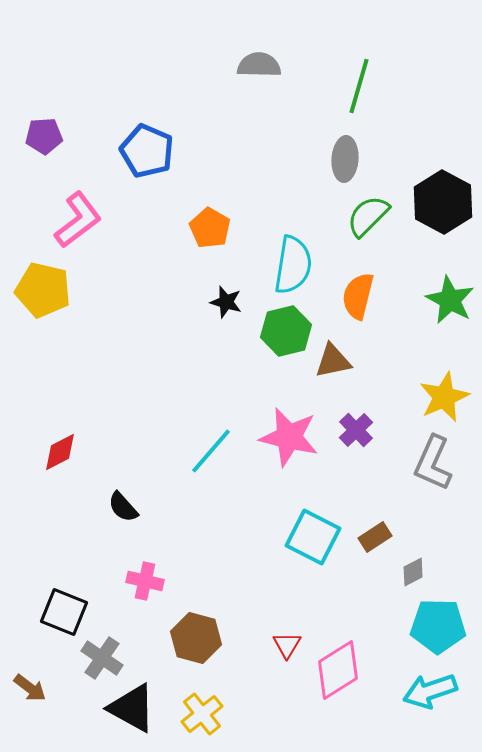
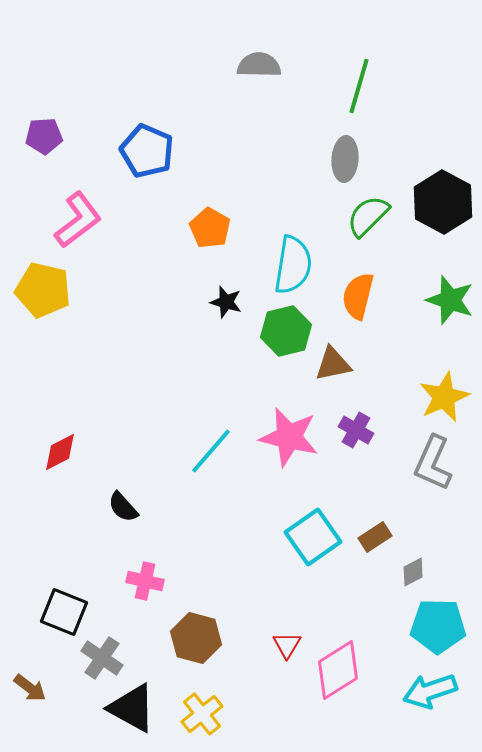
green star: rotated 9 degrees counterclockwise
brown triangle: moved 3 px down
purple cross: rotated 16 degrees counterclockwise
cyan square: rotated 28 degrees clockwise
